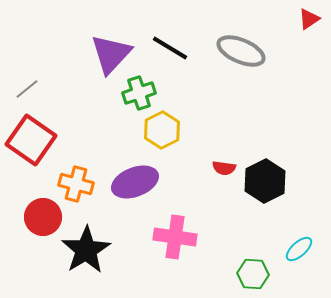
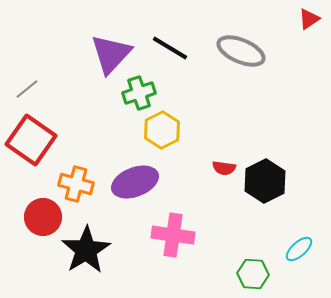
pink cross: moved 2 px left, 2 px up
